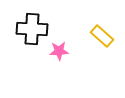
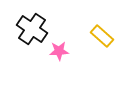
black cross: rotated 32 degrees clockwise
